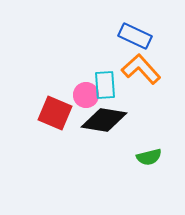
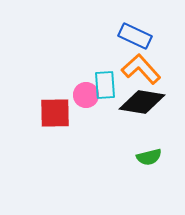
red square: rotated 24 degrees counterclockwise
black diamond: moved 38 px right, 18 px up
